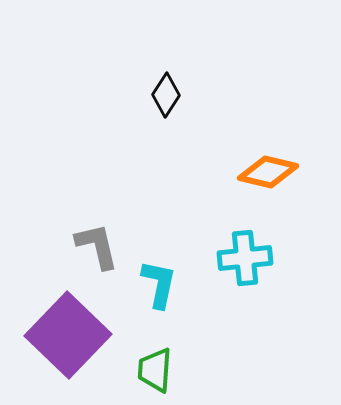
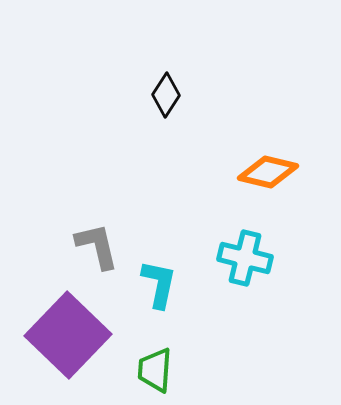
cyan cross: rotated 20 degrees clockwise
